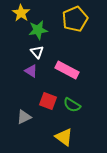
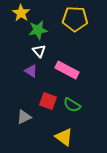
yellow pentagon: rotated 25 degrees clockwise
white triangle: moved 2 px right, 1 px up
